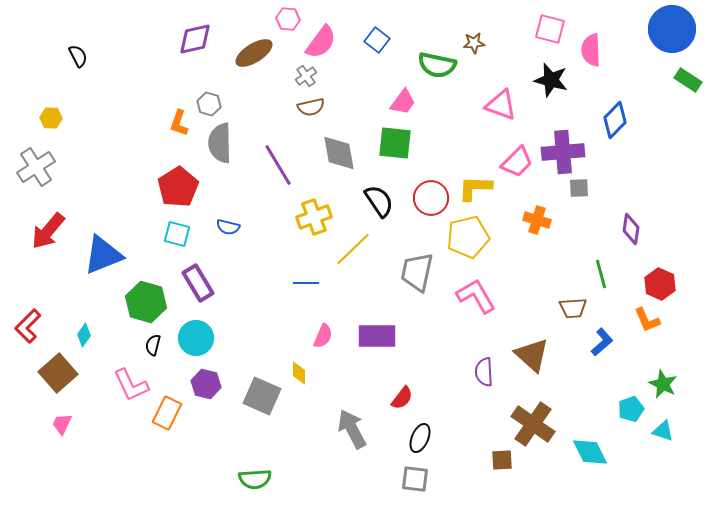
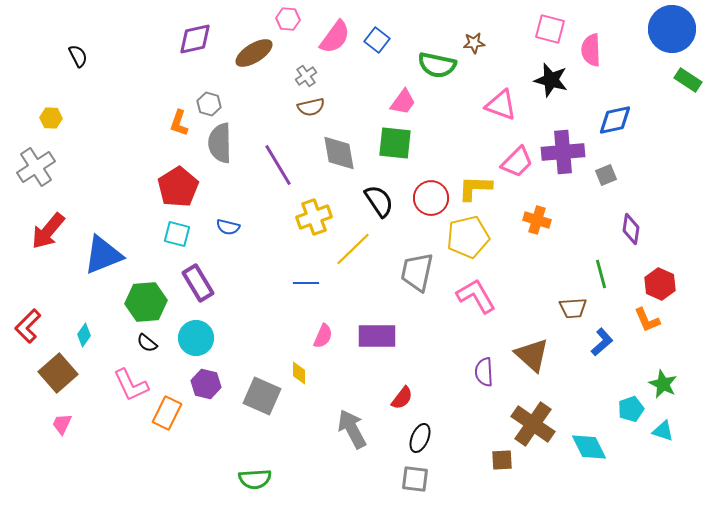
pink semicircle at (321, 42): moved 14 px right, 5 px up
blue diamond at (615, 120): rotated 33 degrees clockwise
gray square at (579, 188): moved 27 px right, 13 px up; rotated 20 degrees counterclockwise
green hexagon at (146, 302): rotated 21 degrees counterclockwise
black semicircle at (153, 345): moved 6 px left, 2 px up; rotated 65 degrees counterclockwise
cyan diamond at (590, 452): moved 1 px left, 5 px up
